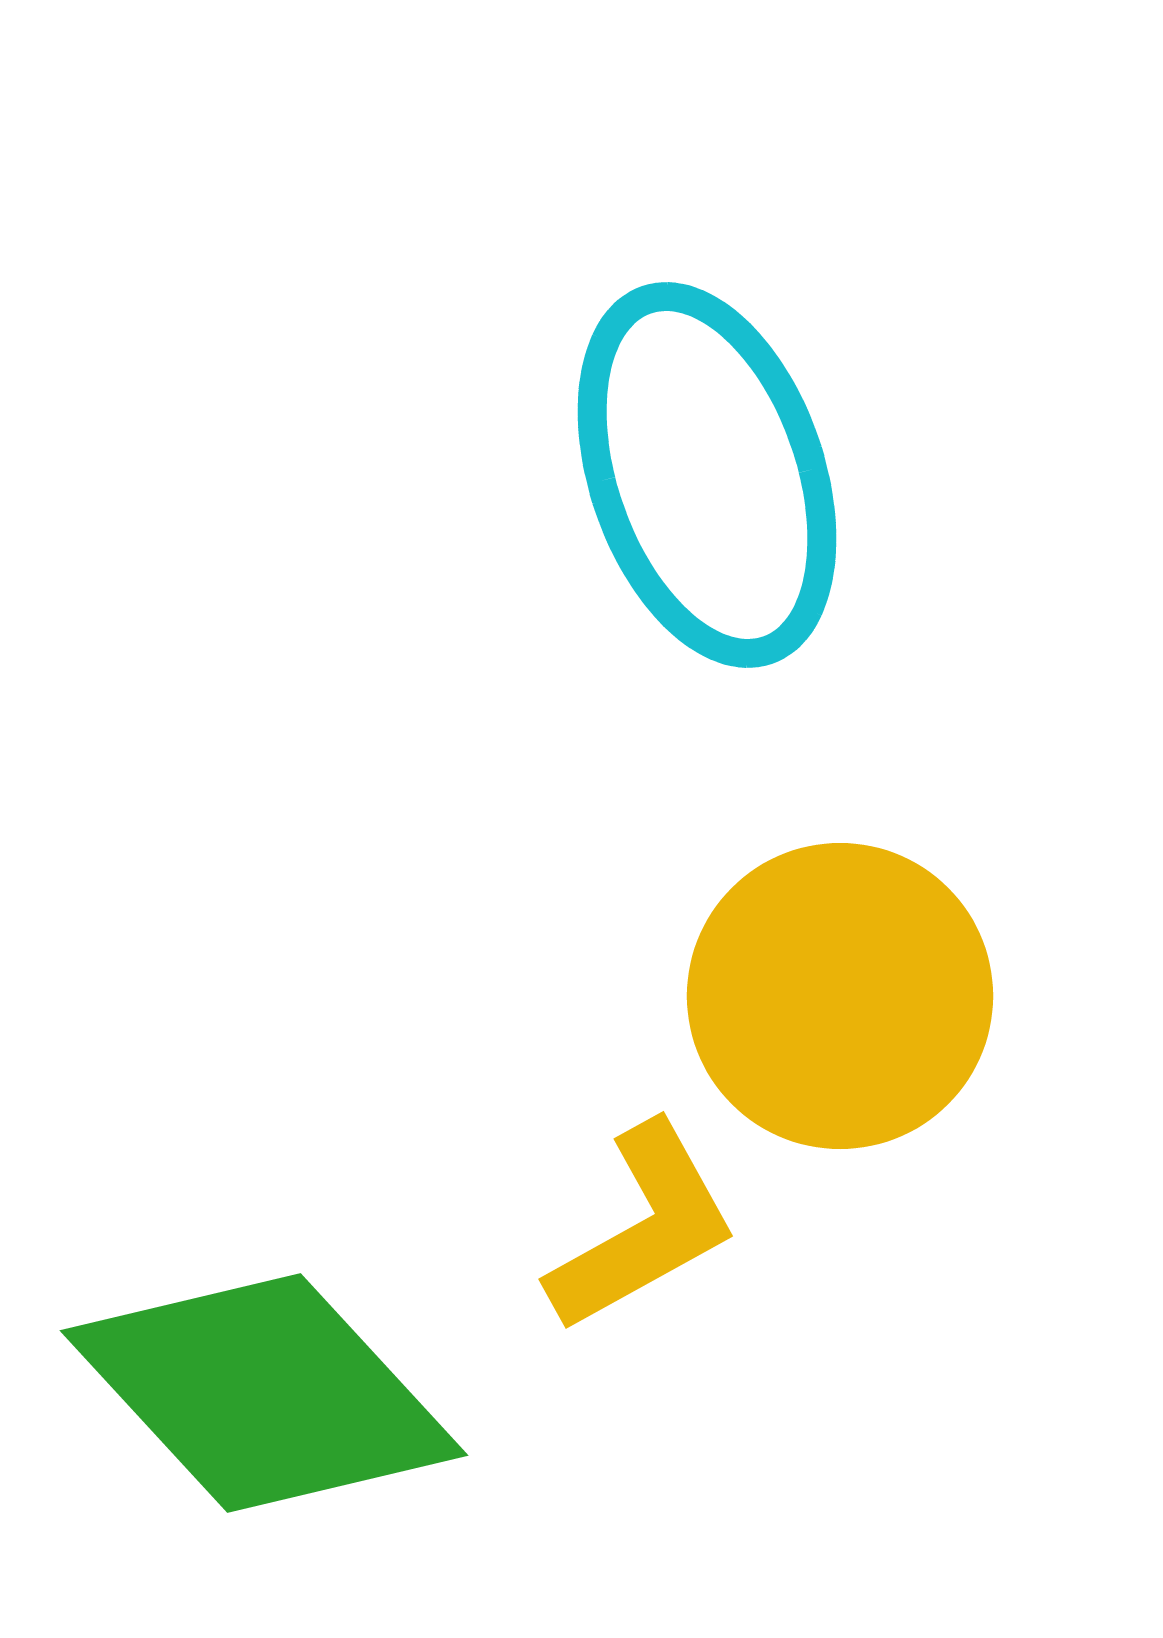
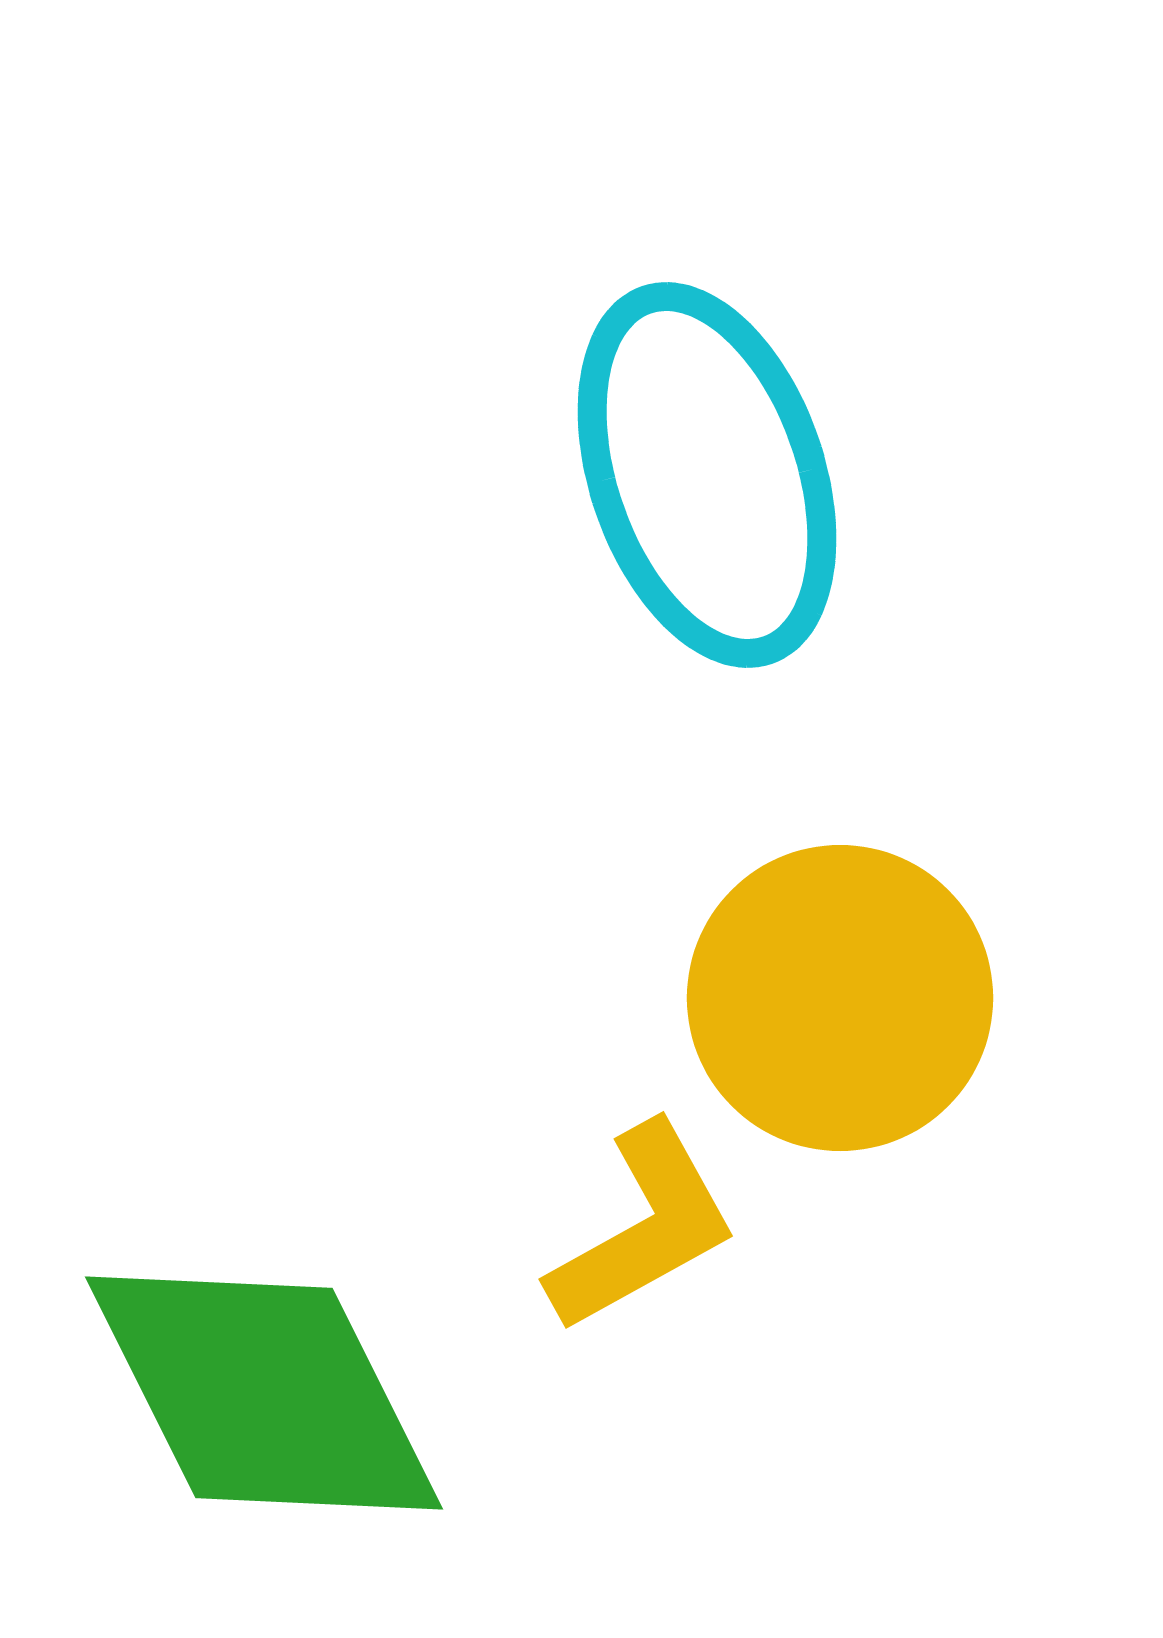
yellow circle: moved 2 px down
green diamond: rotated 16 degrees clockwise
